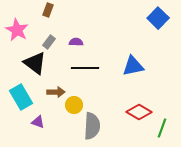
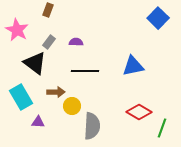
black line: moved 3 px down
yellow circle: moved 2 px left, 1 px down
purple triangle: rotated 16 degrees counterclockwise
